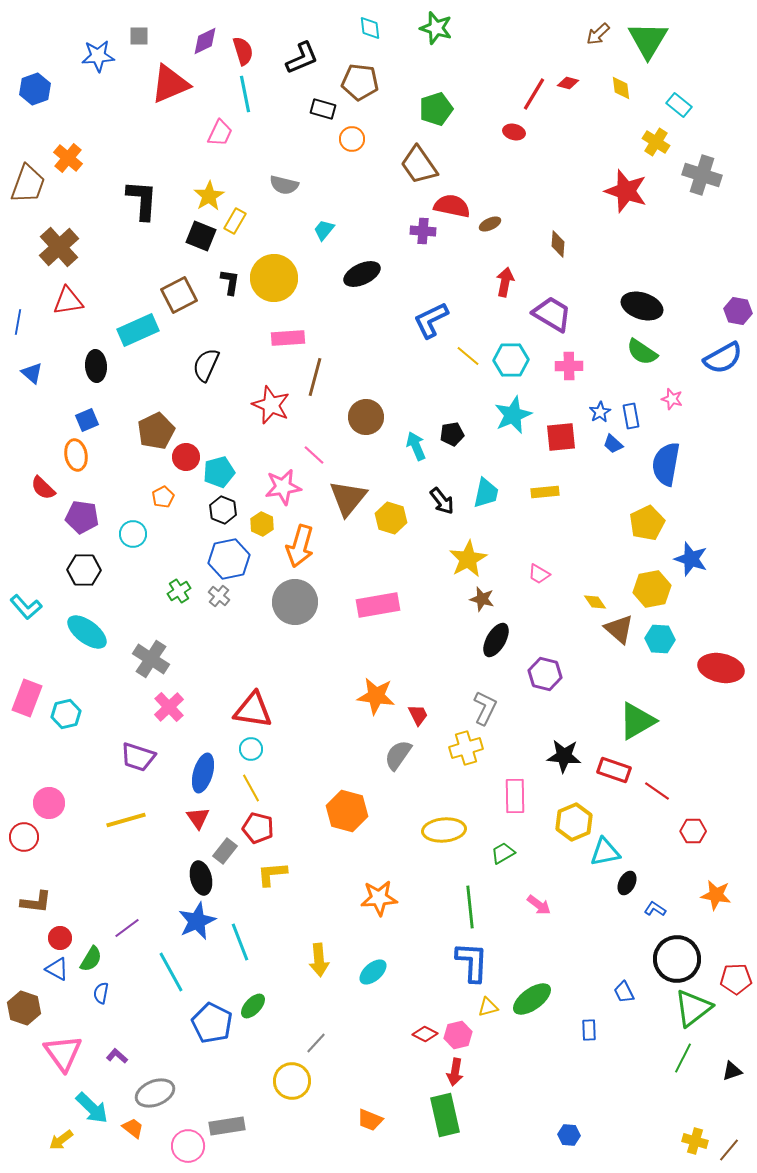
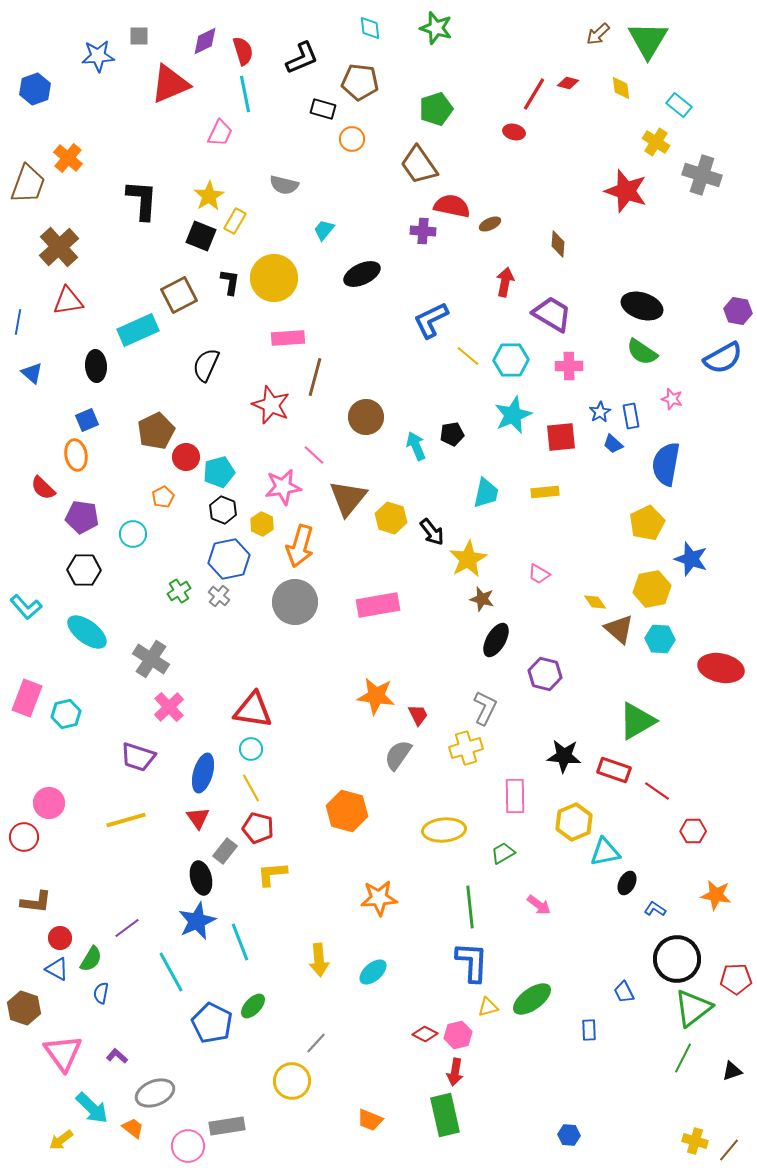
black arrow at (442, 501): moved 10 px left, 31 px down
